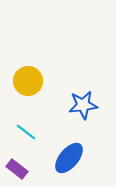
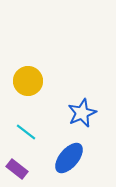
blue star: moved 1 px left, 8 px down; rotated 16 degrees counterclockwise
